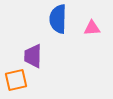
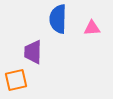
purple trapezoid: moved 4 px up
